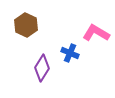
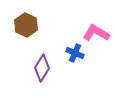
blue cross: moved 5 px right
